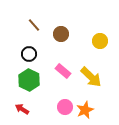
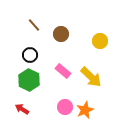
black circle: moved 1 px right, 1 px down
